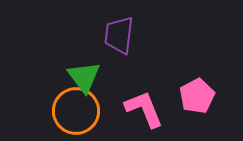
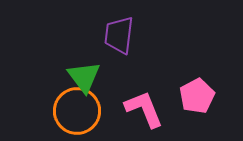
orange circle: moved 1 px right
